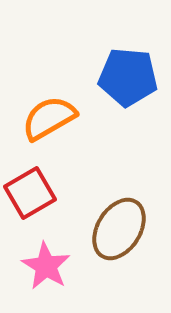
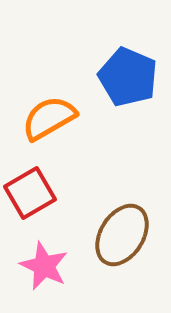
blue pentagon: rotated 18 degrees clockwise
brown ellipse: moved 3 px right, 6 px down
pink star: moved 2 px left; rotated 6 degrees counterclockwise
